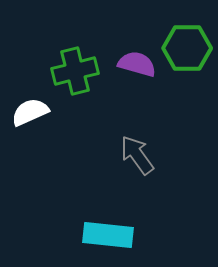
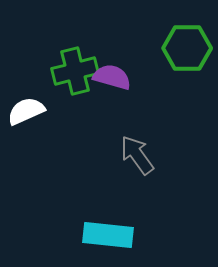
purple semicircle: moved 25 px left, 13 px down
white semicircle: moved 4 px left, 1 px up
